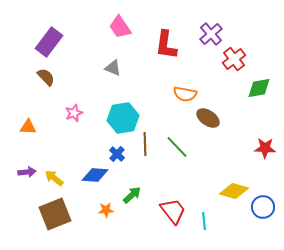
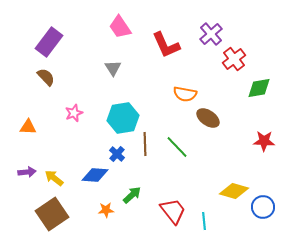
red L-shape: rotated 32 degrees counterclockwise
gray triangle: rotated 36 degrees clockwise
red star: moved 1 px left, 7 px up
brown square: moved 3 px left; rotated 12 degrees counterclockwise
